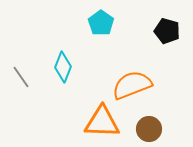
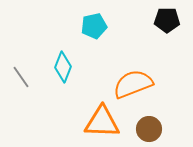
cyan pentagon: moved 7 px left, 3 px down; rotated 25 degrees clockwise
black pentagon: moved 11 px up; rotated 15 degrees counterclockwise
orange semicircle: moved 1 px right, 1 px up
